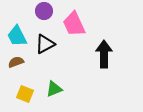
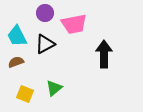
purple circle: moved 1 px right, 2 px down
pink trapezoid: rotated 76 degrees counterclockwise
green triangle: moved 1 px up; rotated 18 degrees counterclockwise
